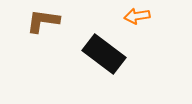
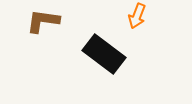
orange arrow: rotated 60 degrees counterclockwise
